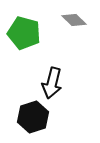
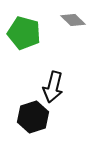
gray diamond: moved 1 px left
black arrow: moved 1 px right, 4 px down
